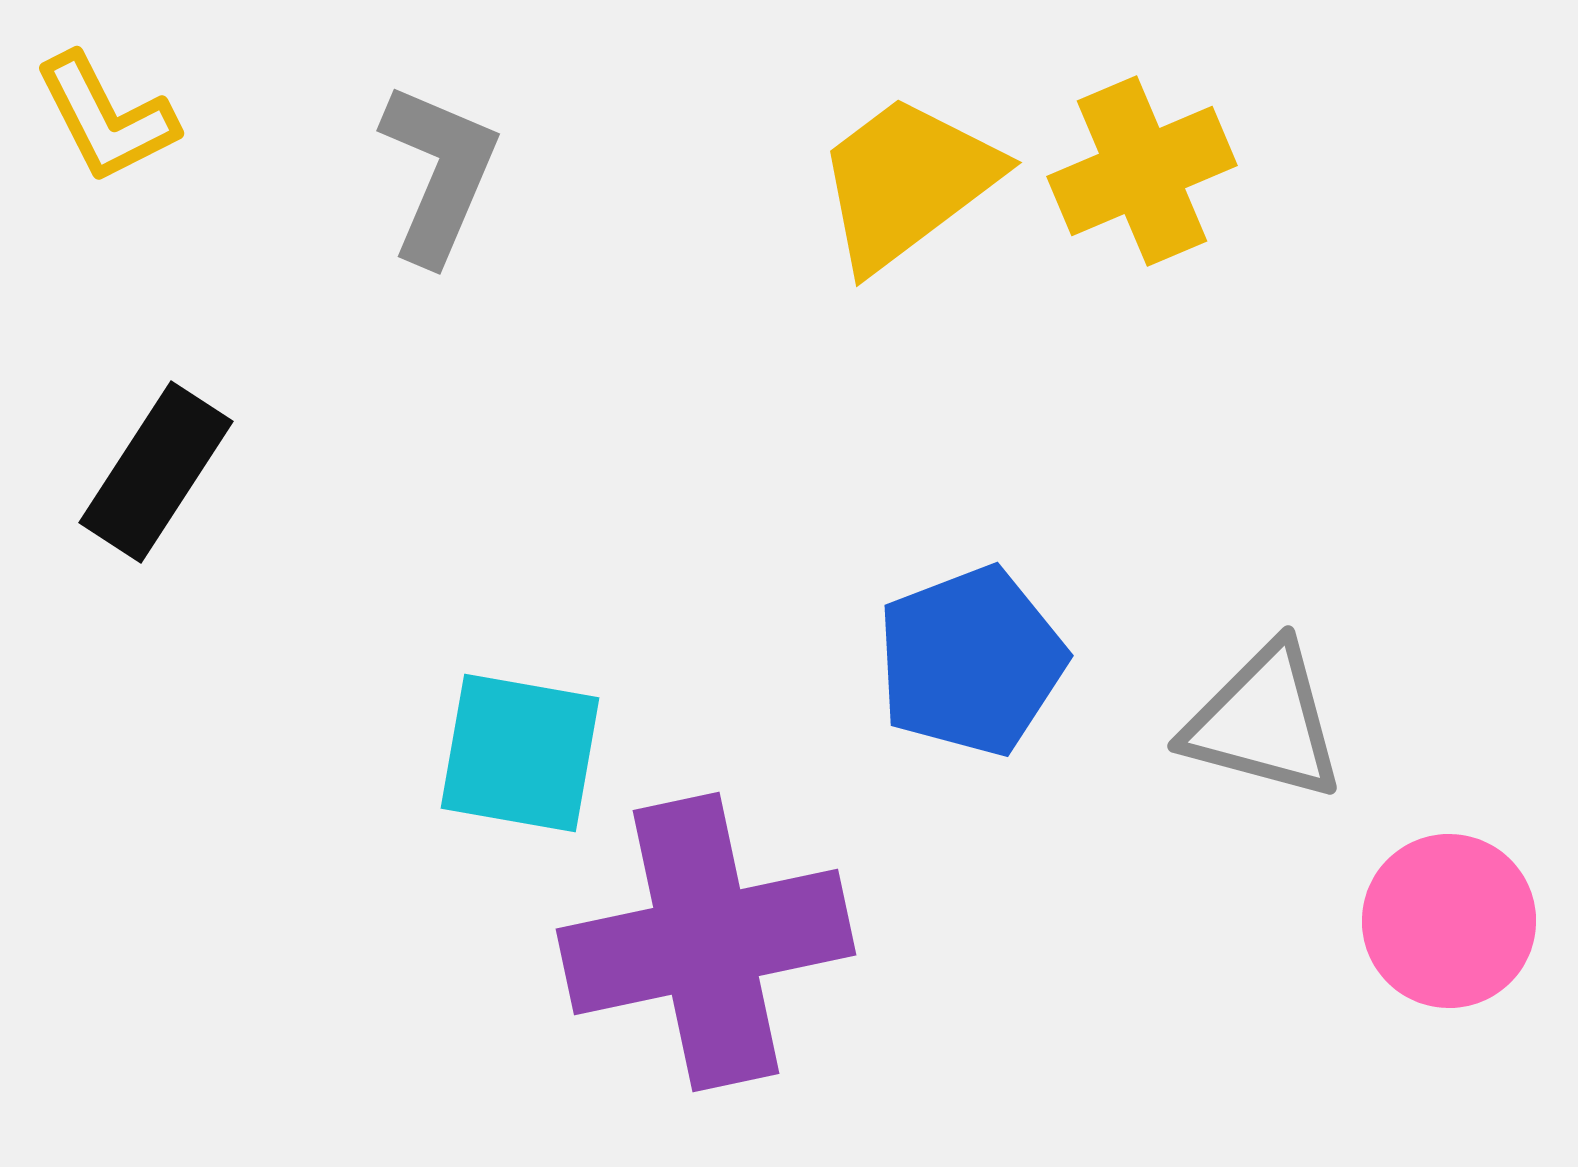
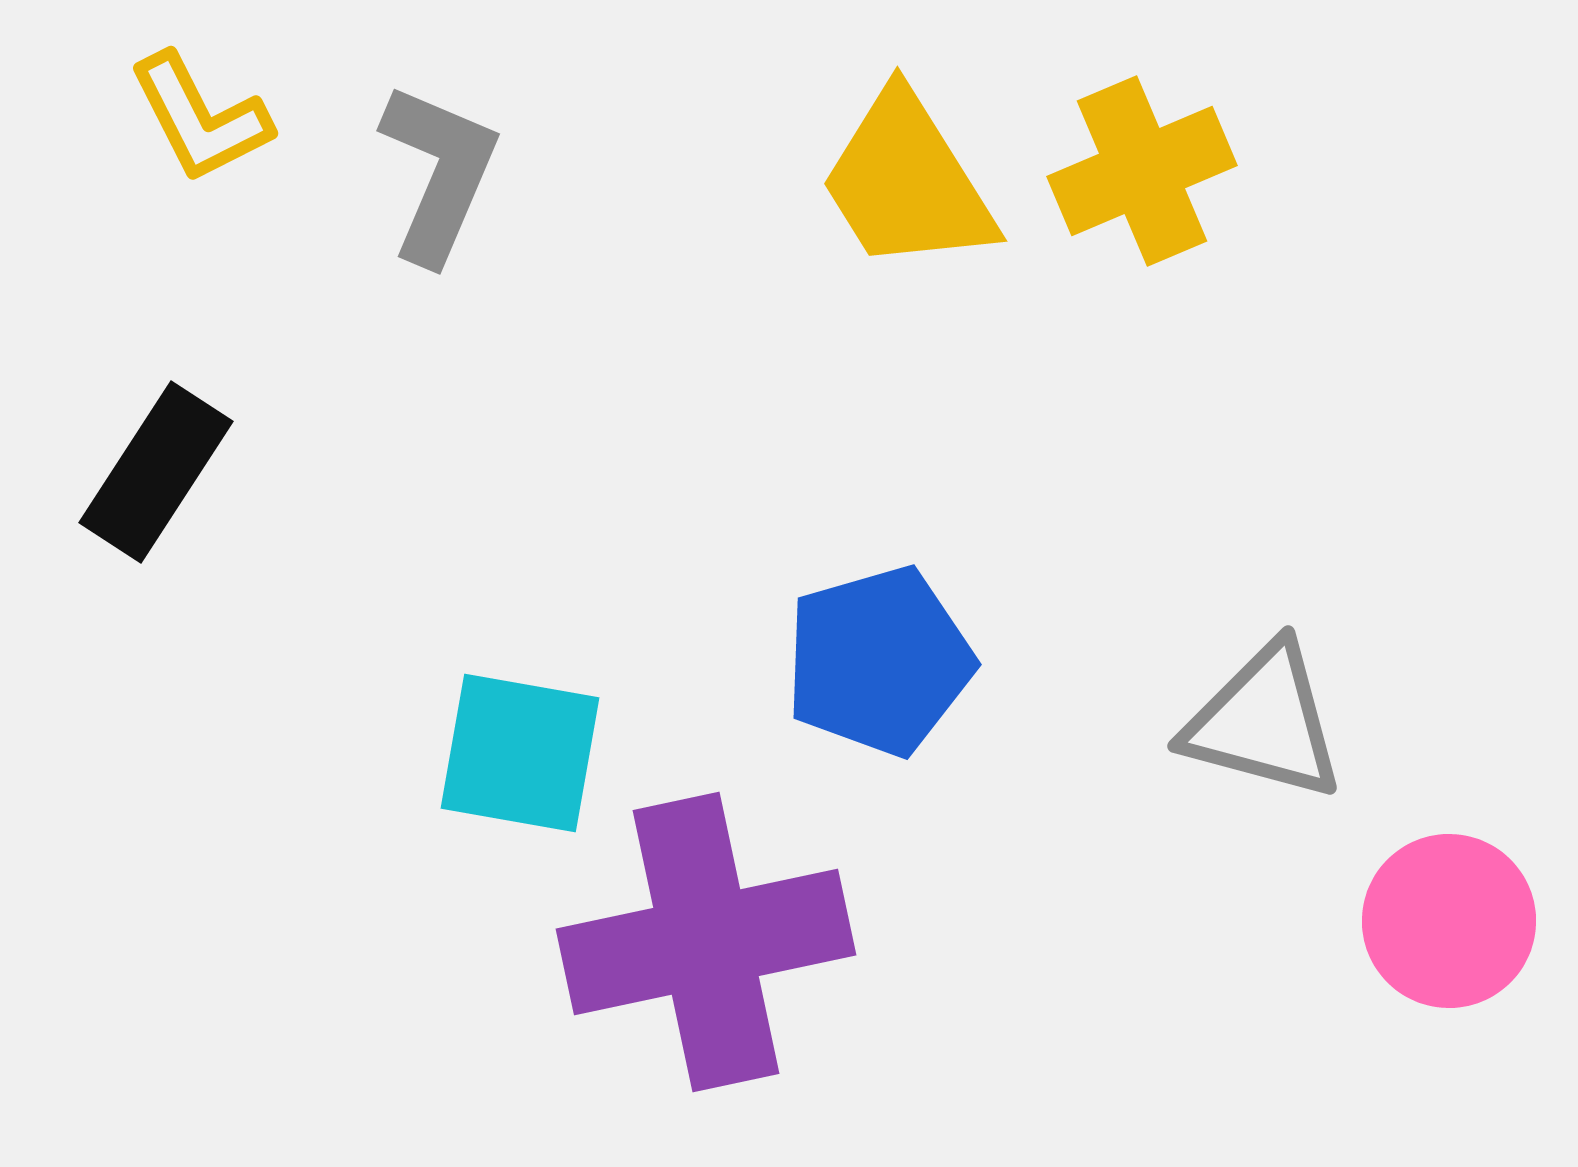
yellow L-shape: moved 94 px right
yellow trapezoid: rotated 85 degrees counterclockwise
blue pentagon: moved 92 px left; rotated 5 degrees clockwise
